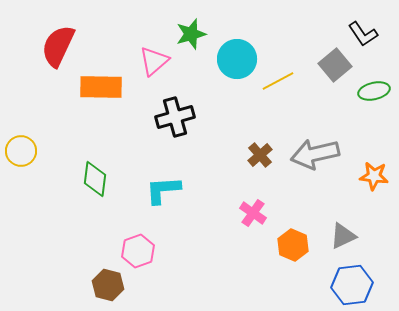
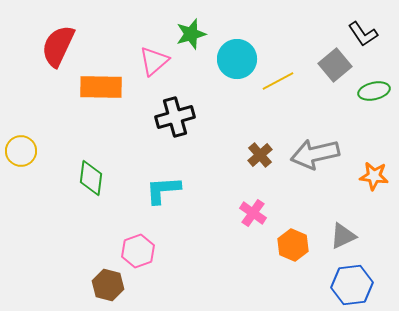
green diamond: moved 4 px left, 1 px up
